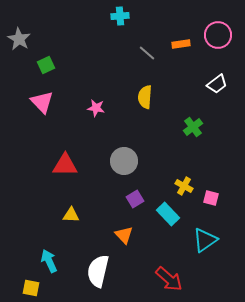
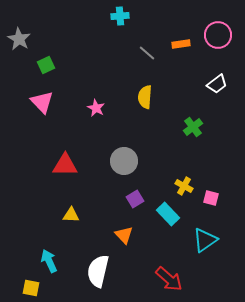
pink star: rotated 18 degrees clockwise
